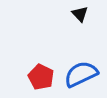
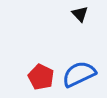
blue semicircle: moved 2 px left
